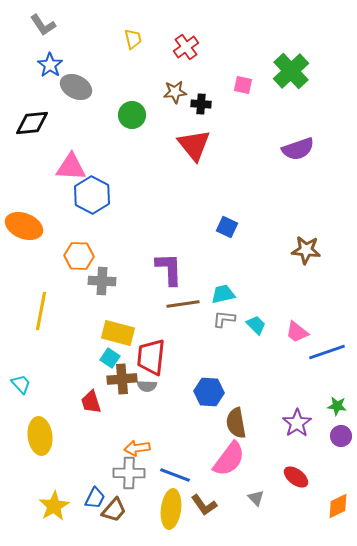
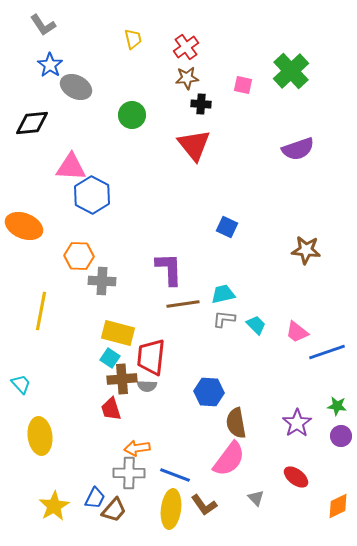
brown star at (175, 92): moved 12 px right, 14 px up
red trapezoid at (91, 402): moved 20 px right, 7 px down
